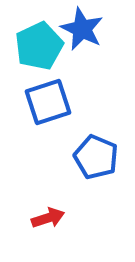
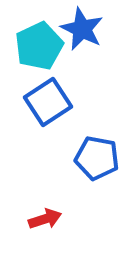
blue square: rotated 15 degrees counterclockwise
blue pentagon: moved 1 px right, 1 px down; rotated 12 degrees counterclockwise
red arrow: moved 3 px left, 1 px down
